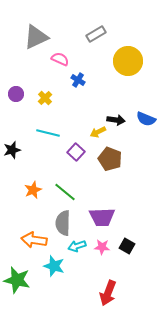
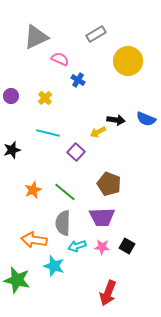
purple circle: moved 5 px left, 2 px down
brown pentagon: moved 1 px left, 25 px down
